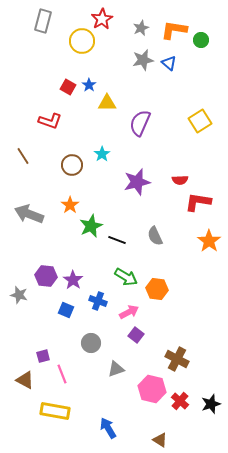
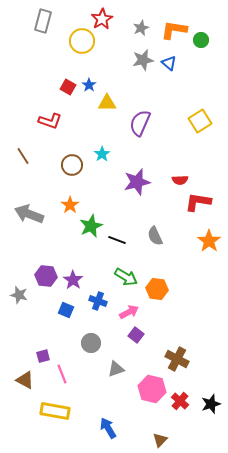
brown triangle at (160, 440): rotated 42 degrees clockwise
